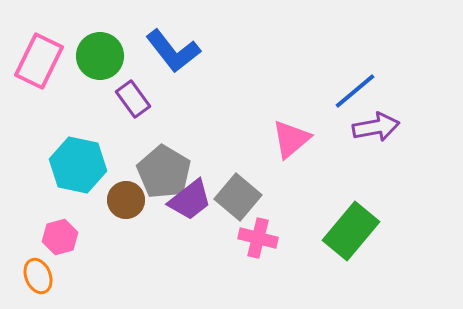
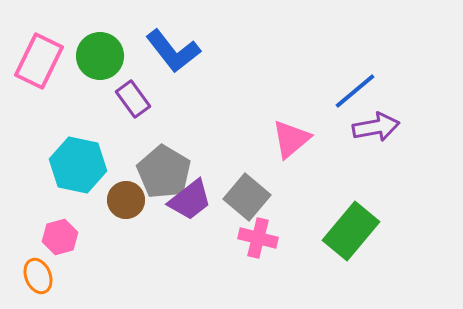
gray square: moved 9 px right
